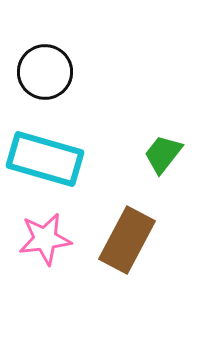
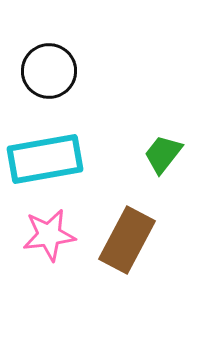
black circle: moved 4 px right, 1 px up
cyan rectangle: rotated 26 degrees counterclockwise
pink star: moved 4 px right, 4 px up
